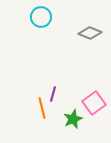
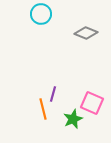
cyan circle: moved 3 px up
gray diamond: moved 4 px left
pink square: moved 2 px left; rotated 30 degrees counterclockwise
orange line: moved 1 px right, 1 px down
